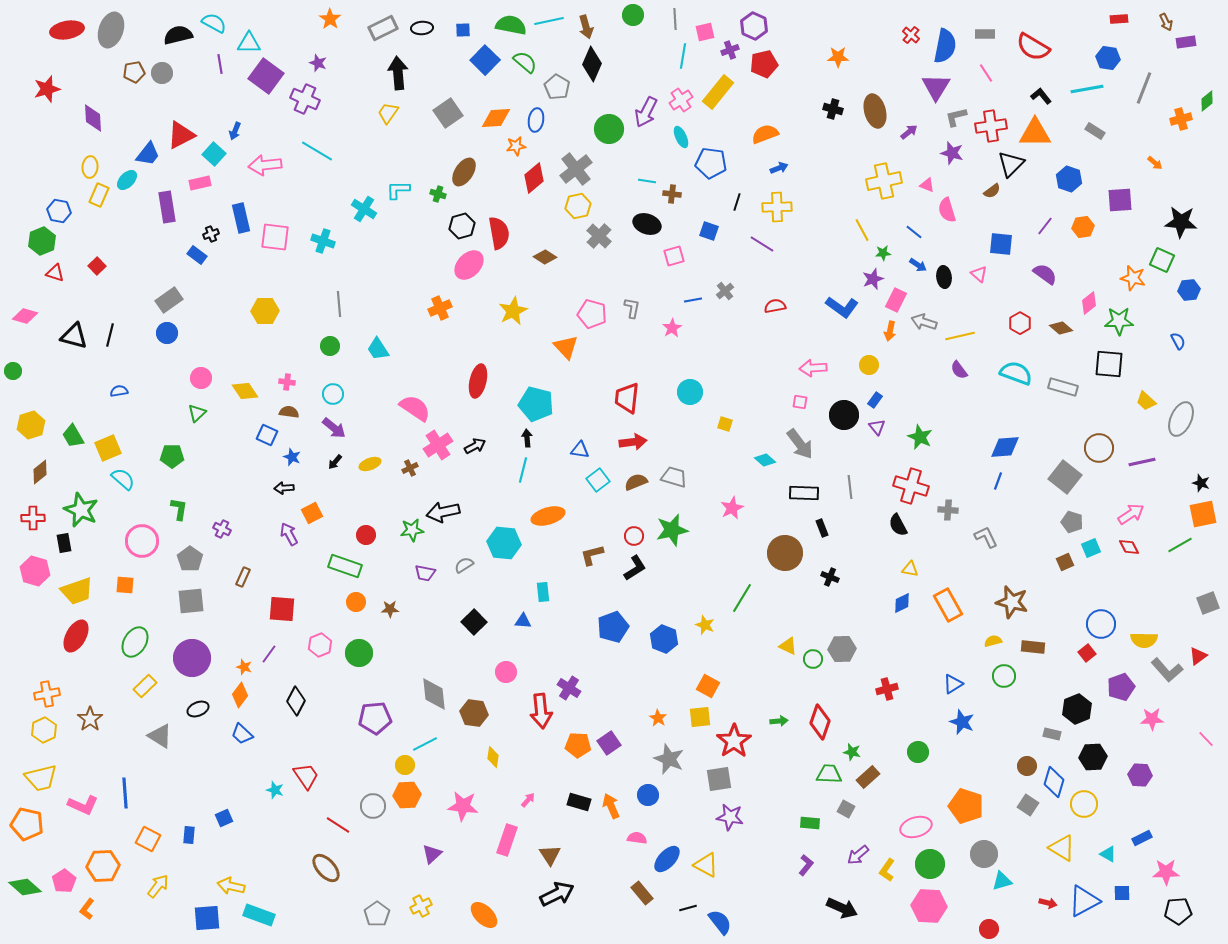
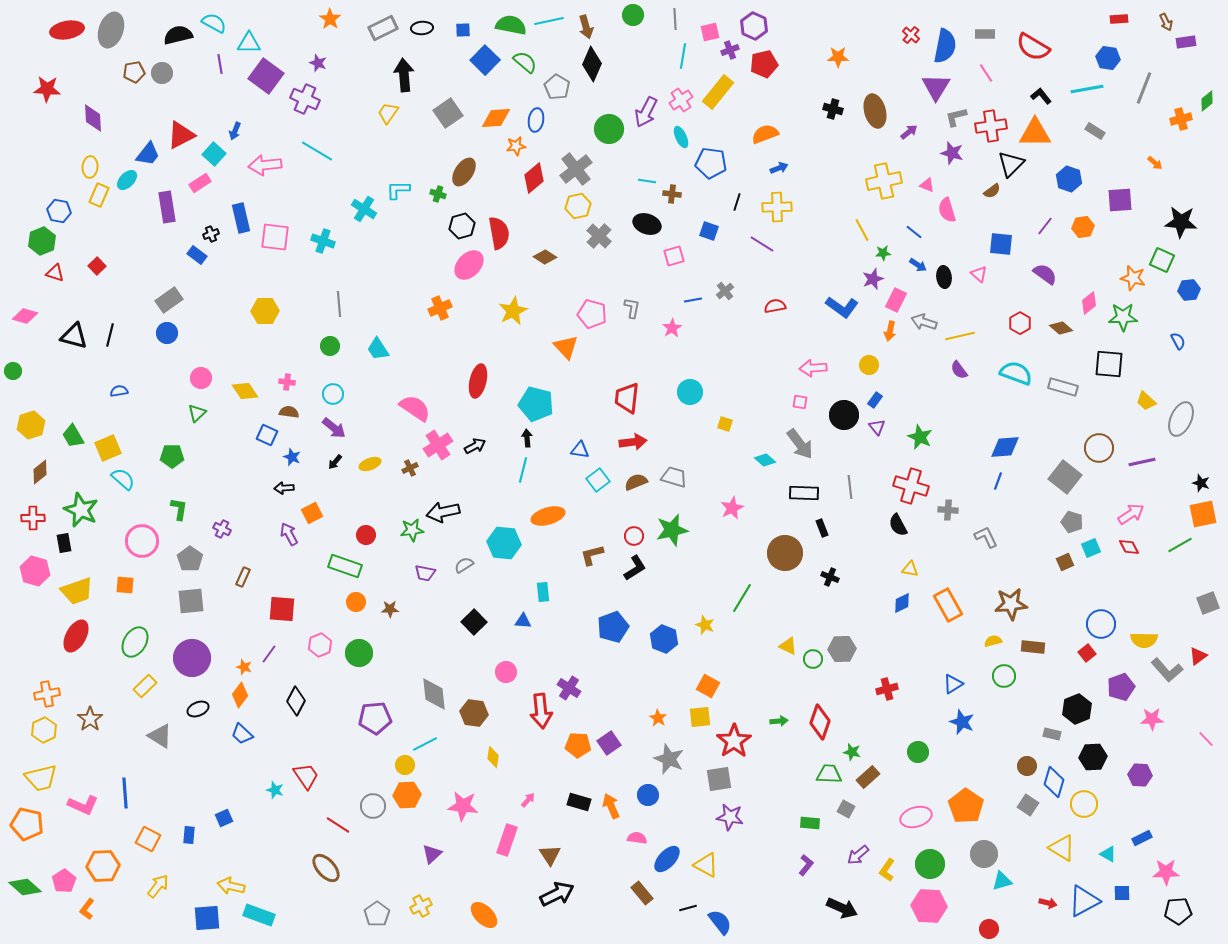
pink square at (705, 32): moved 5 px right
black arrow at (398, 73): moved 6 px right, 2 px down
red star at (47, 89): rotated 20 degrees clockwise
pink rectangle at (200, 183): rotated 20 degrees counterclockwise
green star at (1119, 321): moved 4 px right, 4 px up
brown star at (1012, 602): moved 1 px left, 2 px down; rotated 20 degrees counterclockwise
orange pentagon at (966, 806): rotated 16 degrees clockwise
pink ellipse at (916, 827): moved 10 px up
